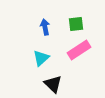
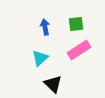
cyan triangle: moved 1 px left
